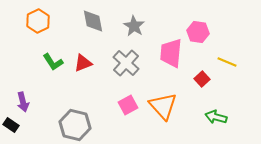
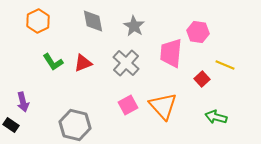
yellow line: moved 2 px left, 3 px down
